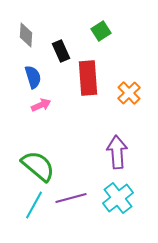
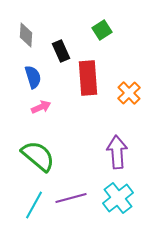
green square: moved 1 px right, 1 px up
pink arrow: moved 2 px down
green semicircle: moved 10 px up
